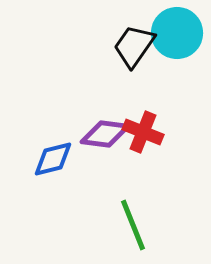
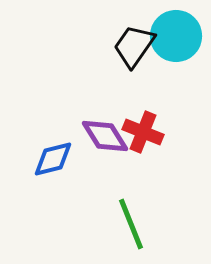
cyan circle: moved 1 px left, 3 px down
purple diamond: moved 2 px down; rotated 51 degrees clockwise
green line: moved 2 px left, 1 px up
